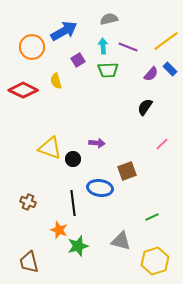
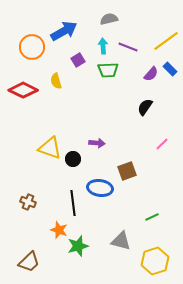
brown trapezoid: rotated 120 degrees counterclockwise
